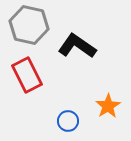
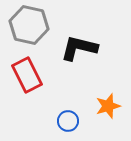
black L-shape: moved 2 px right, 2 px down; rotated 21 degrees counterclockwise
orange star: rotated 15 degrees clockwise
